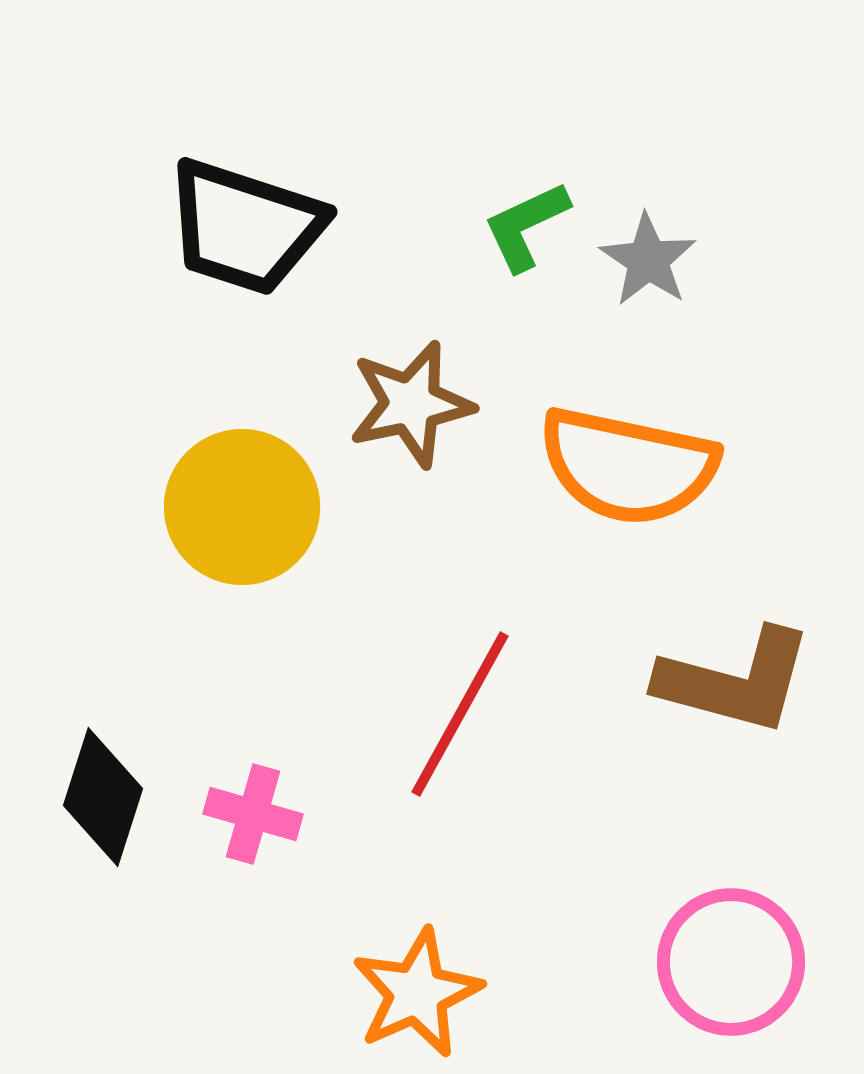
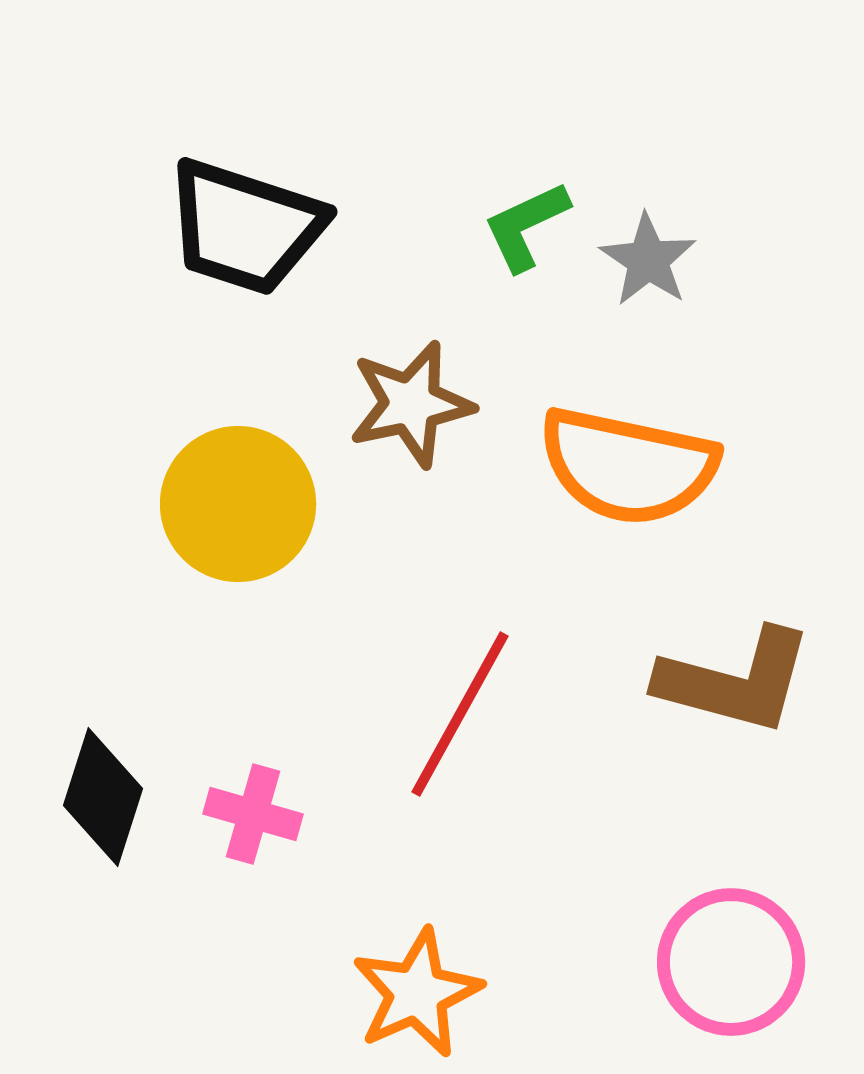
yellow circle: moved 4 px left, 3 px up
